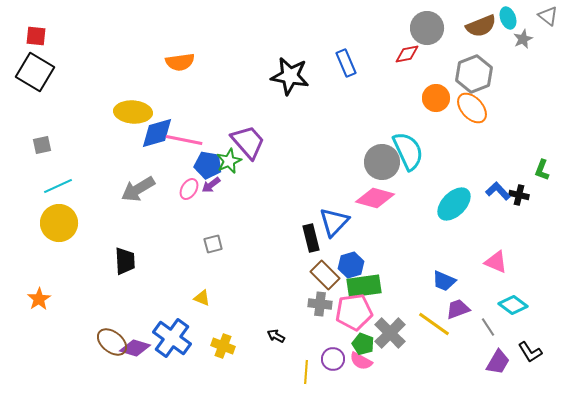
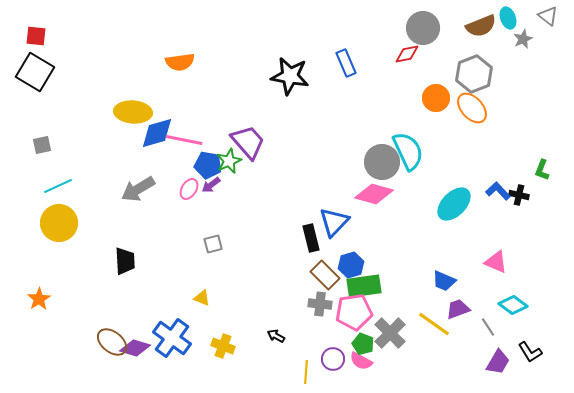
gray circle at (427, 28): moved 4 px left
pink diamond at (375, 198): moved 1 px left, 4 px up
